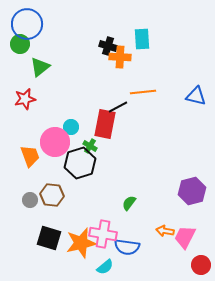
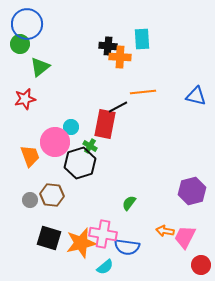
black cross: rotated 12 degrees counterclockwise
